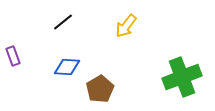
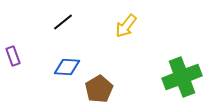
brown pentagon: moved 1 px left
